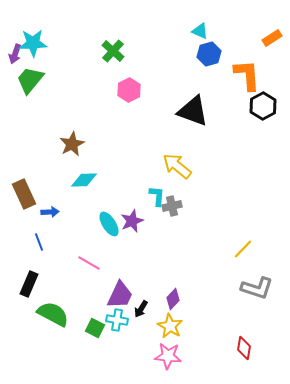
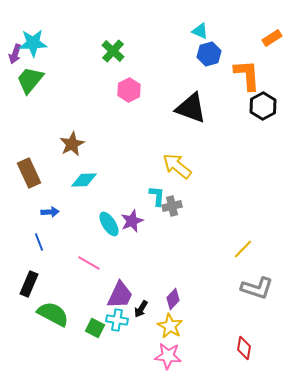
black triangle: moved 2 px left, 3 px up
brown rectangle: moved 5 px right, 21 px up
